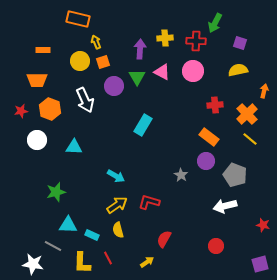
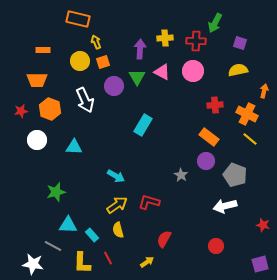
orange cross at (247, 114): rotated 20 degrees counterclockwise
cyan rectangle at (92, 235): rotated 24 degrees clockwise
